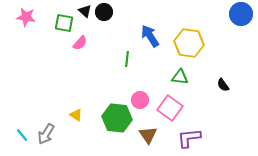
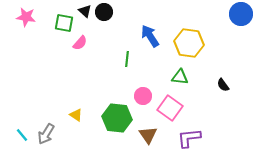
pink circle: moved 3 px right, 4 px up
